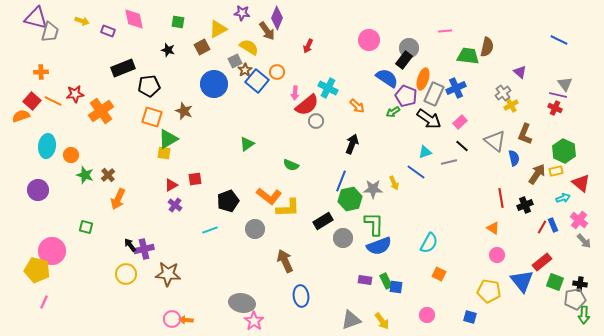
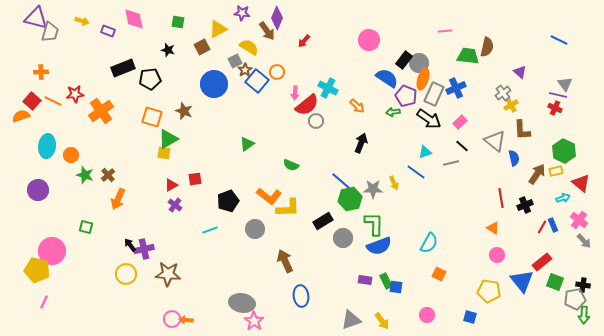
red arrow at (308, 46): moved 4 px left, 5 px up; rotated 16 degrees clockwise
gray circle at (409, 48): moved 10 px right, 15 px down
black pentagon at (149, 86): moved 1 px right, 7 px up
green arrow at (393, 112): rotated 24 degrees clockwise
brown L-shape at (525, 134): moved 3 px left, 4 px up; rotated 25 degrees counterclockwise
black arrow at (352, 144): moved 9 px right, 1 px up
gray line at (449, 162): moved 2 px right, 1 px down
blue line at (341, 181): rotated 70 degrees counterclockwise
black cross at (580, 284): moved 3 px right, 1 px down
